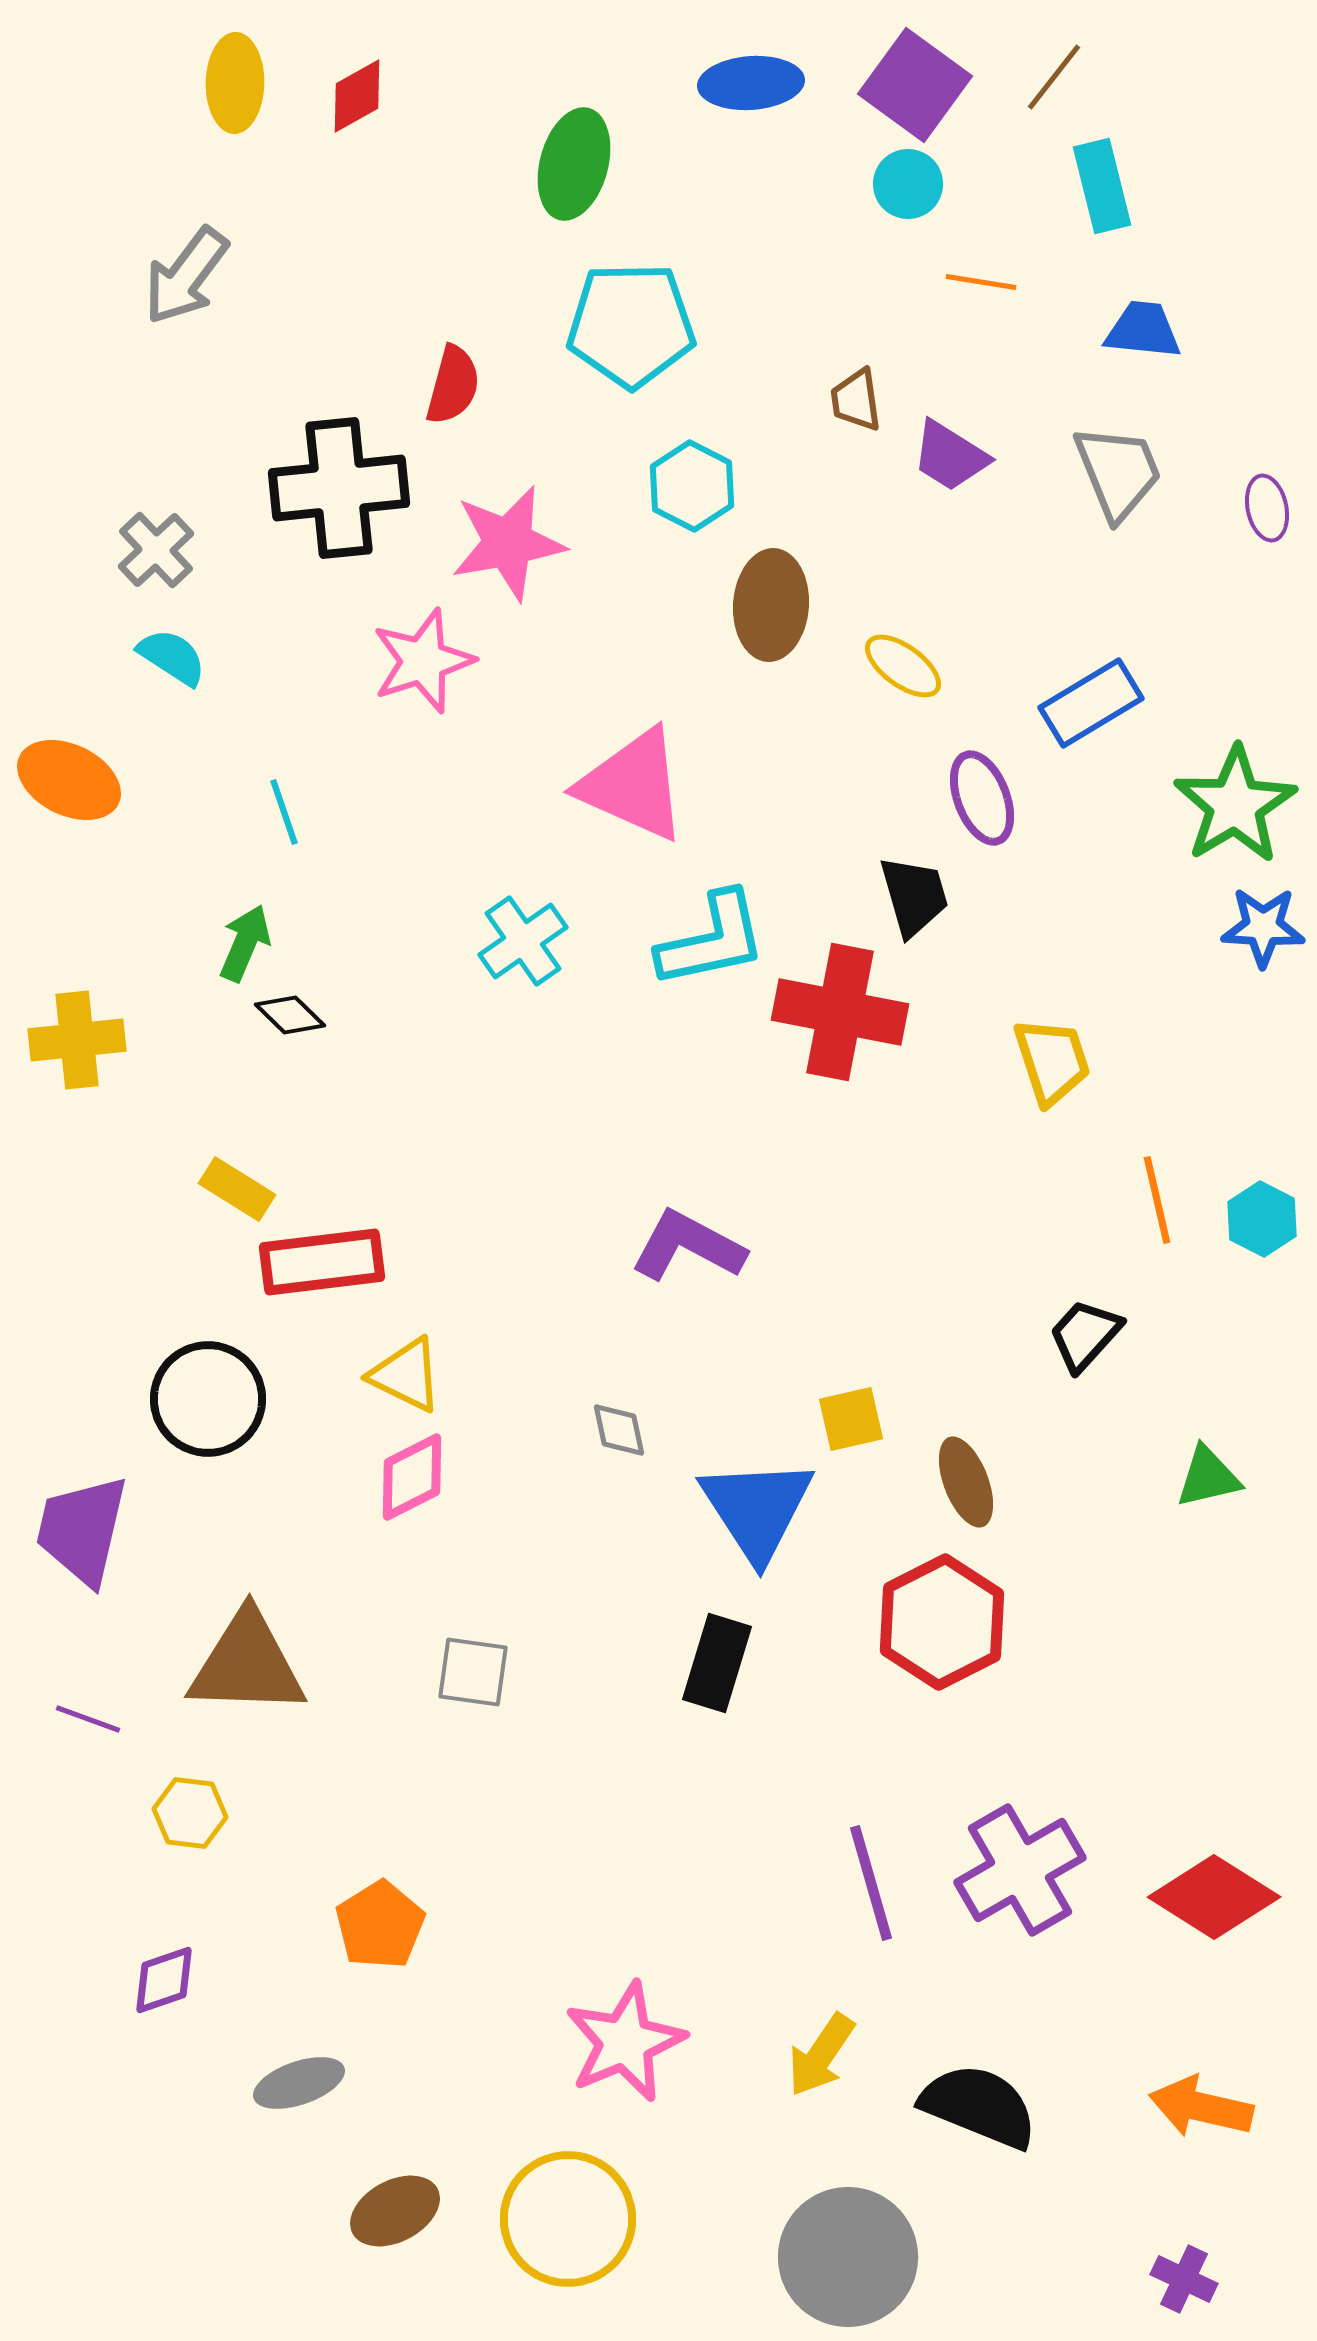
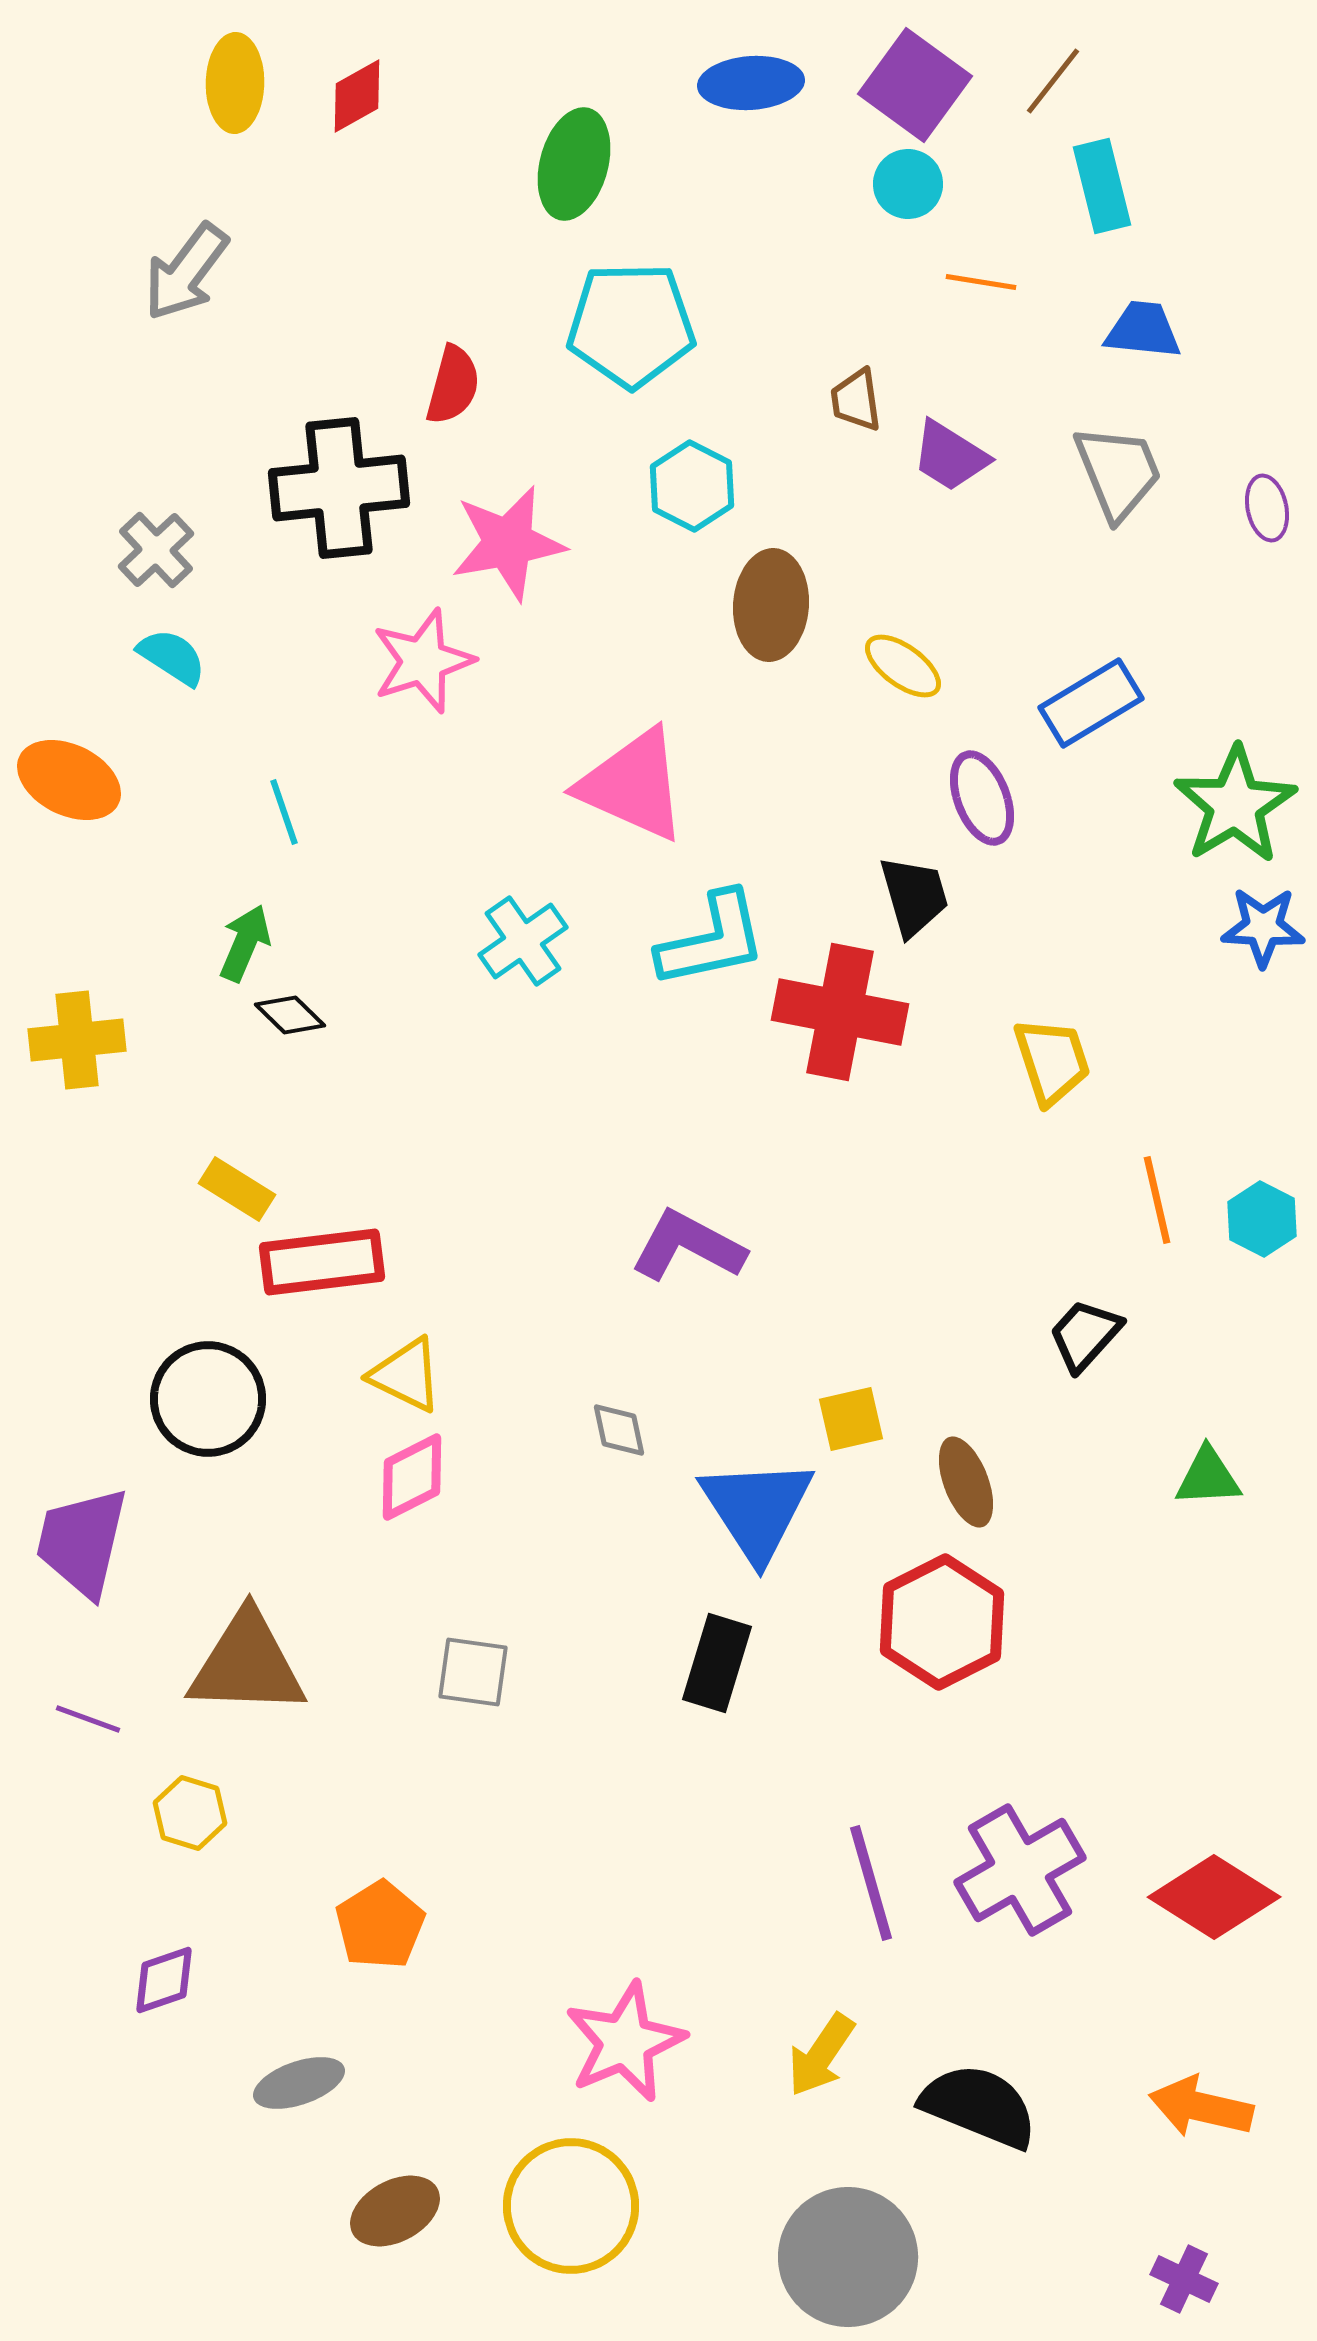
brown line at (1054, 77): moved 1 px left, 4 px down
gray arrow at (186, 276): moved 4 px up
green triangle at (1208, 1477): rotated 10 degrees clockwise
purple trapezoid at (82, 1530): moved 12 px down
yellow hexagon at (190, 1813): rotated 10 degrees clockwise
yellow circle at (568, 2219): moved 3 px right, 13 px up
